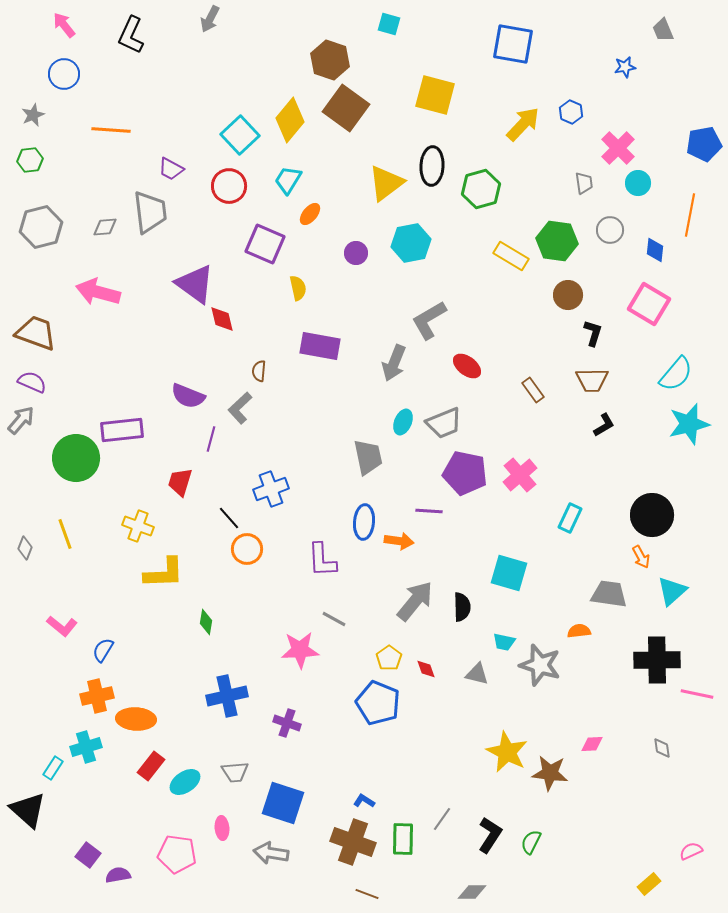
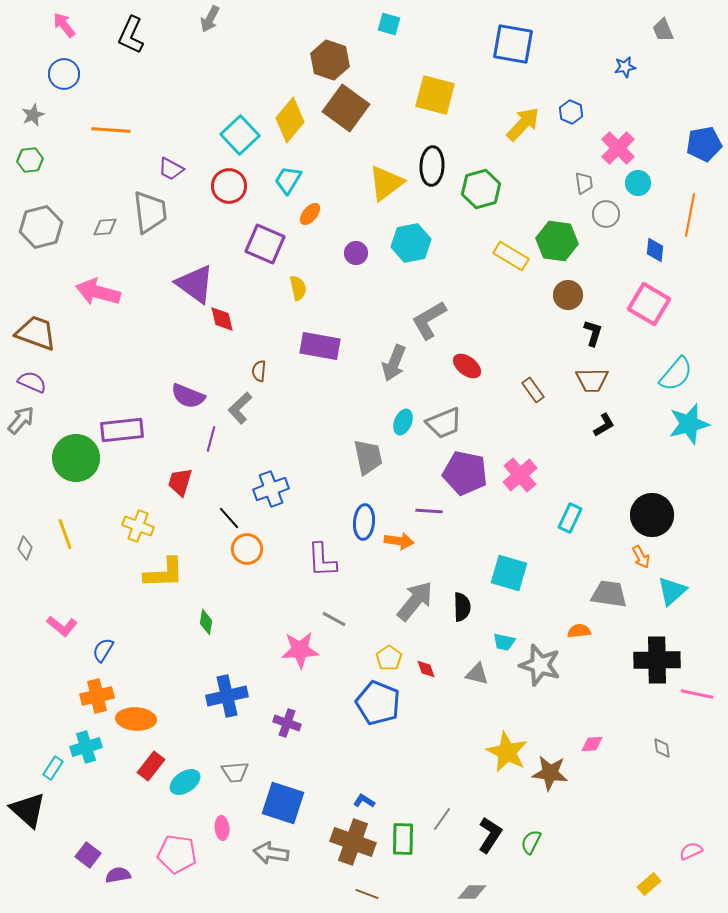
gray circle at (610, 230): moved 4 px left, 16 px up
